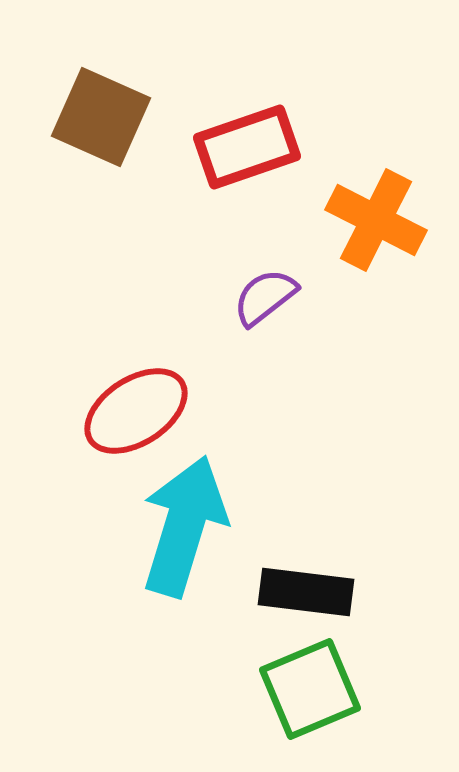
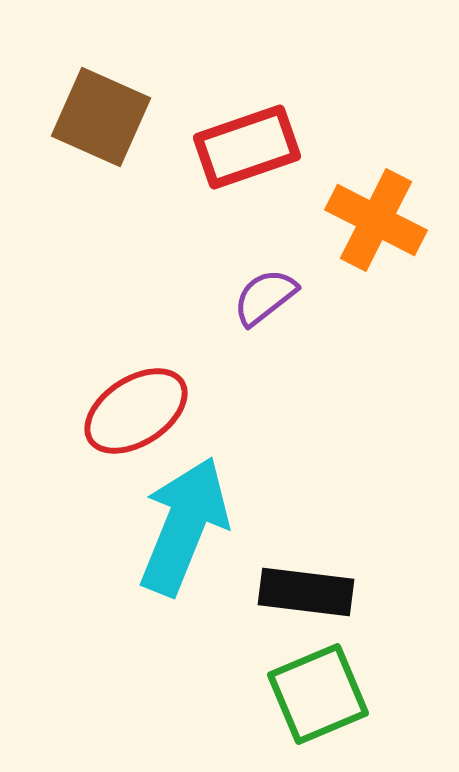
cyan arrow: rotated 5 degrees clockwise
green square: moved 8 px right, 5 px down
